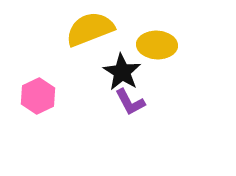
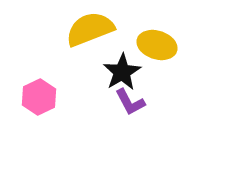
yellow ellipse: rotated 15 degrees clockwise
black star: rotated 9 degrees clockwise
pink hexagon: moved 1 px right, 1 px down
